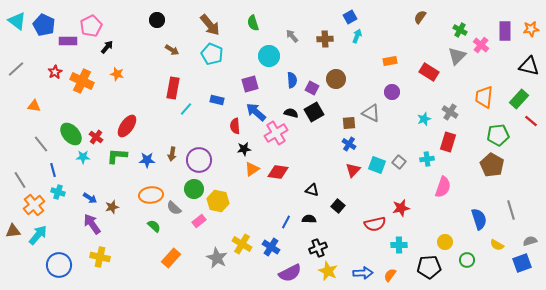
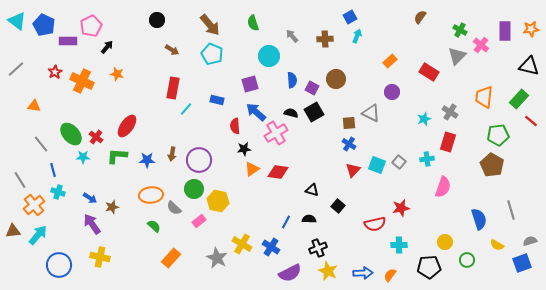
orange rectangle at (390, 61): rotated 32 degrees counterclockwise
